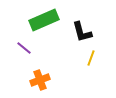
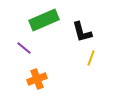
orange cross: moved 3 px left, 1 px up
